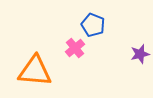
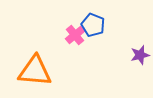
pink cross: moved 13 px up
purple star: moved 1 px down
